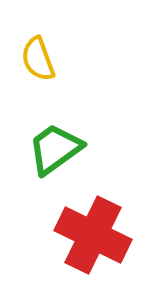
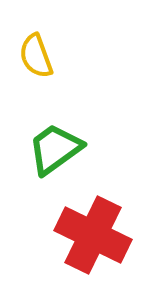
yellow semicircle: moved 2 px left, 3 px up
